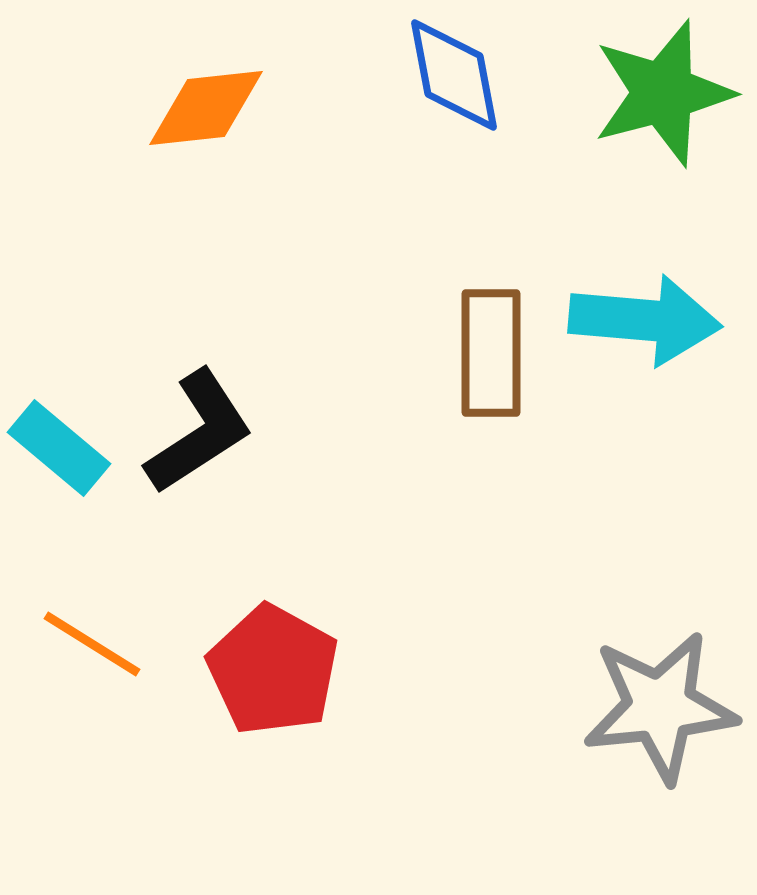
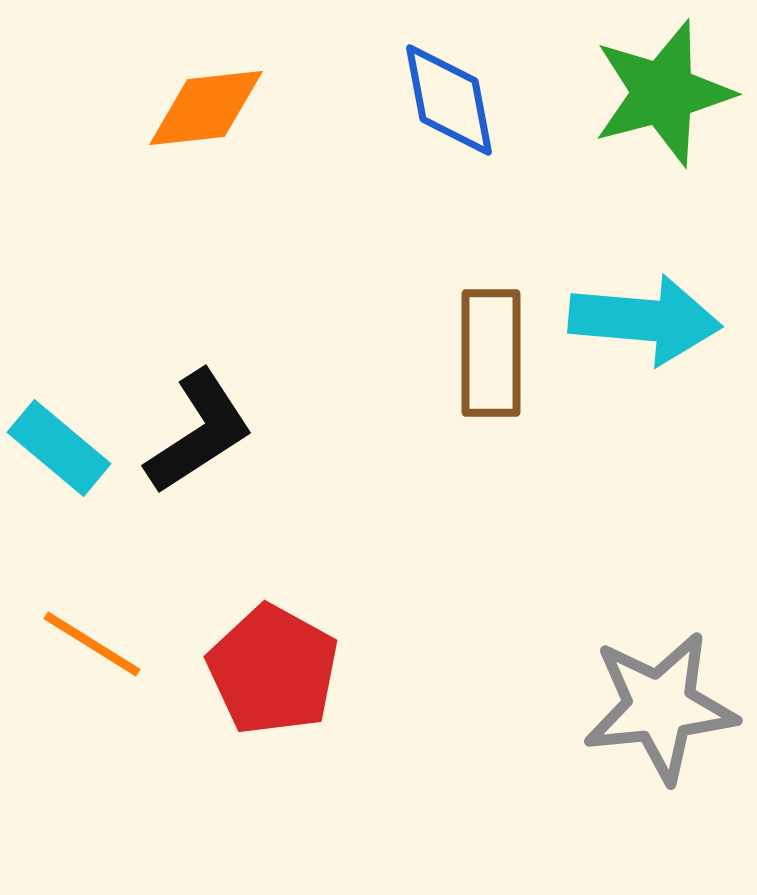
blue diamond: moved 5 px left, 25 px down
